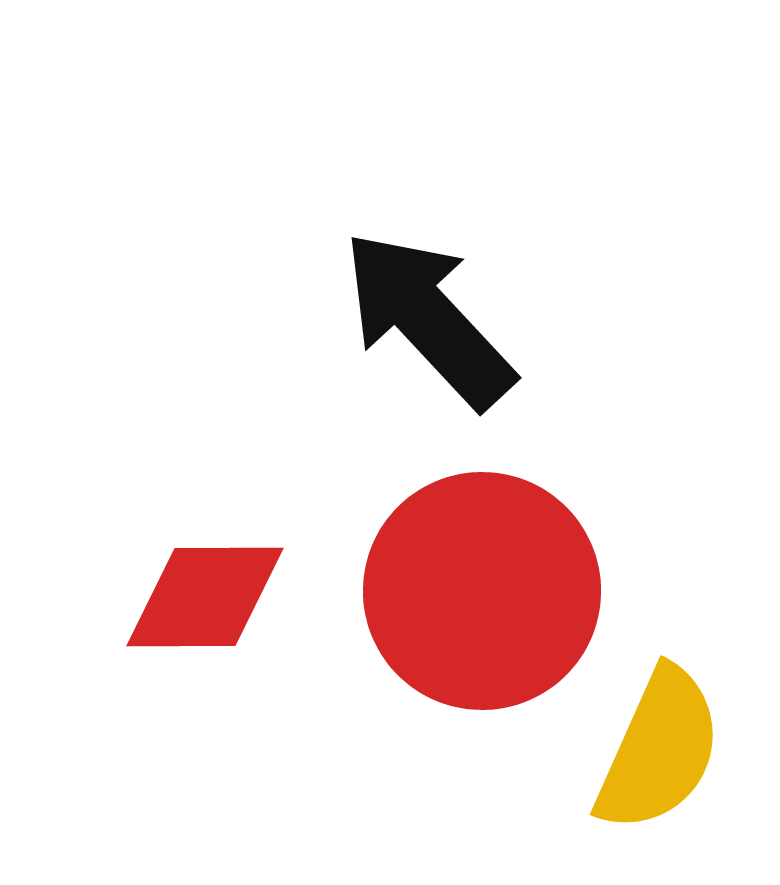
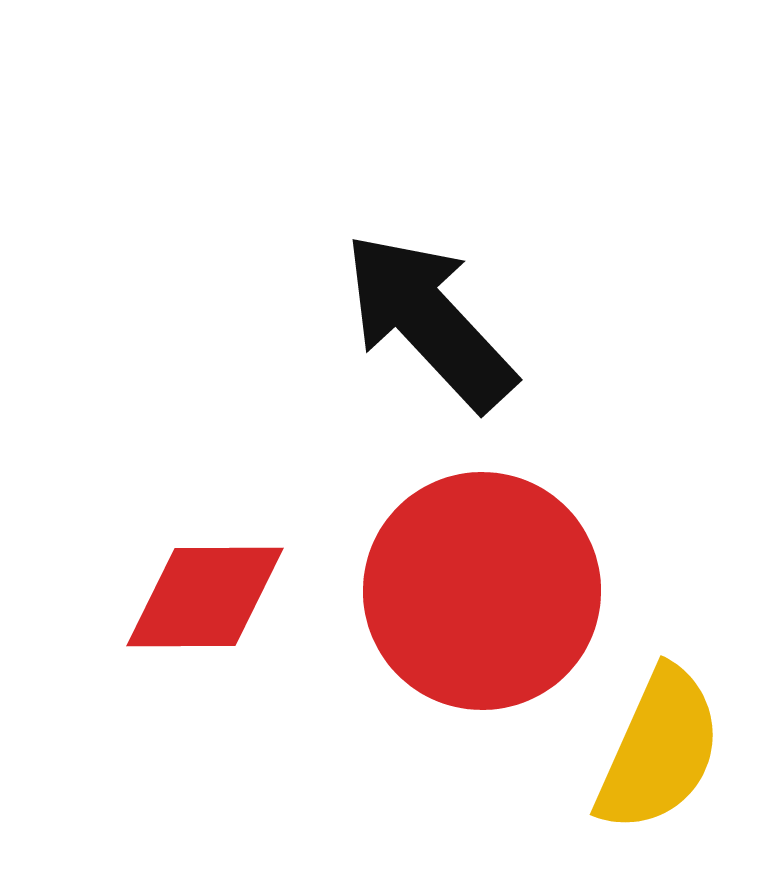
black arrow: moved 1 px right, 2 px down
